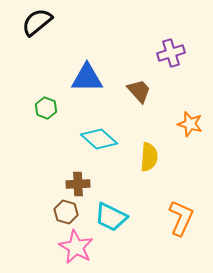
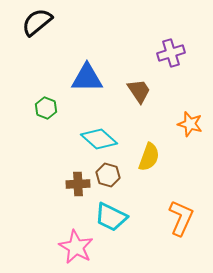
brown trapezoid: rotated 8 degrees clockwise
yellow semicircle: rotated 16 degrees clockwise
brown hexagon: moved 42 px right, 37 px up
